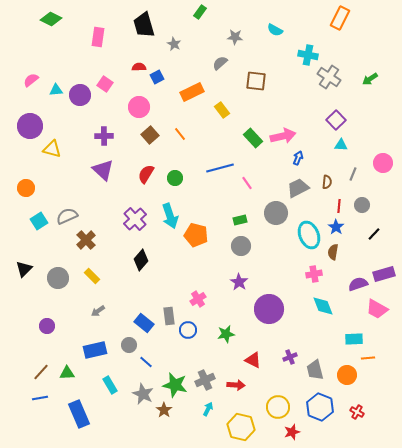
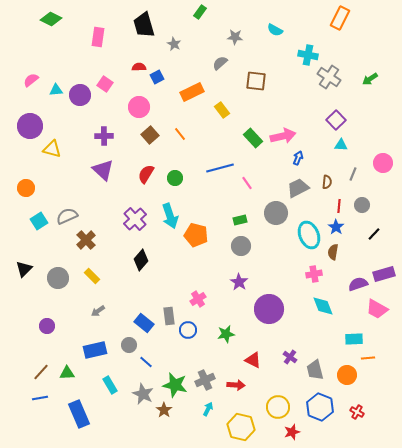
purple cross at (290, 357): rotated 32 degrees counterclockwise
